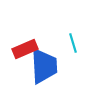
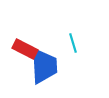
red rectangle: rotated 50 degrees clockwise
